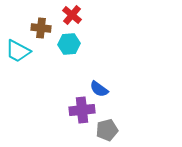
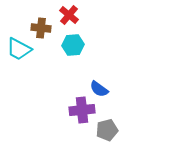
red cross: moved 3 px left
cyan hexagon: moved 4 px right, 1 px down
cyan trapezoid: moved 1 px right, 2 px up
